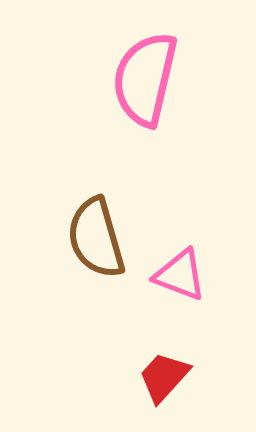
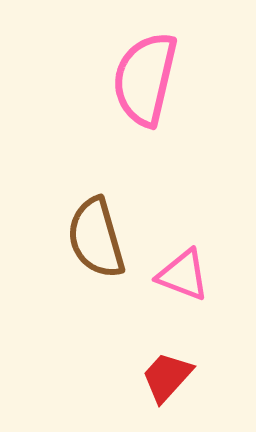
pink triangle: moved 3 px right
red trapezoid: moved 3 px right
